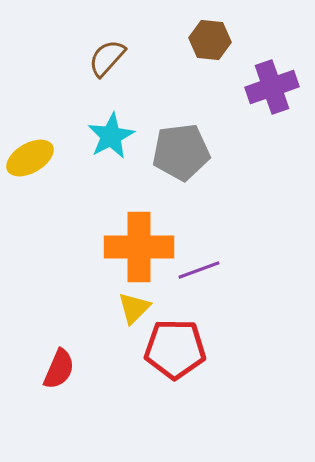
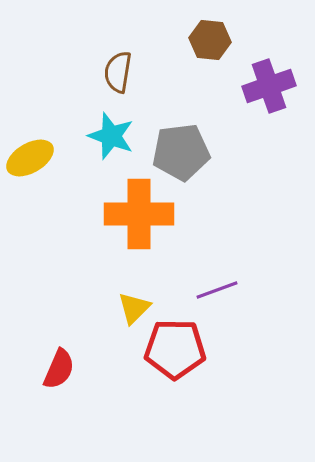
brown semicircle: moved 11 px right, 14 px down; rotated 33 degrees counterclockwise
purple cross: moved 3 px left, 1 px up
cyan star: rotated 24 degrees counterclockwise
orange cross: moved 33 px up
purple line: moved 18 px right, 20 px down
